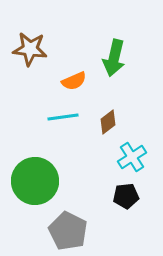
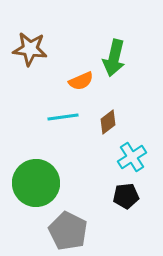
orange semicircle: moved 7 px right
green circle: moved 1 px right, 2 px down
